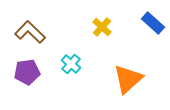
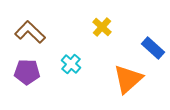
blue rectangle: moved 25 px down
purple pentagon: rotated 10 degrees clockwise
